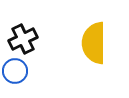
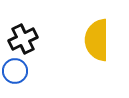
yellow semicircle: moved 3 px right, 3 px up
